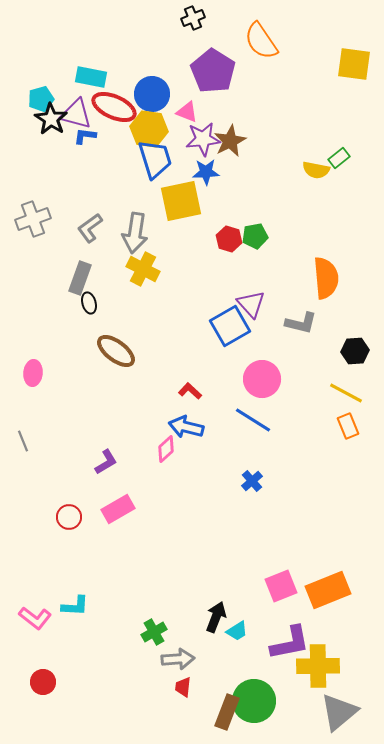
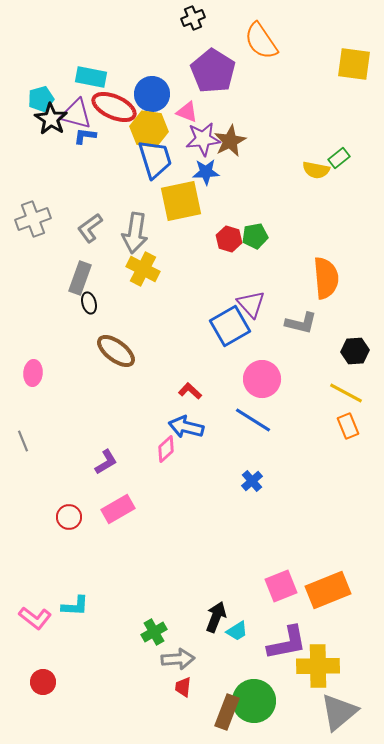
purple L-shape at (290, 643): moved 3 px left
